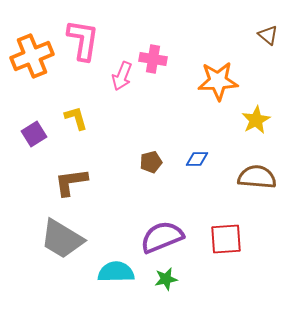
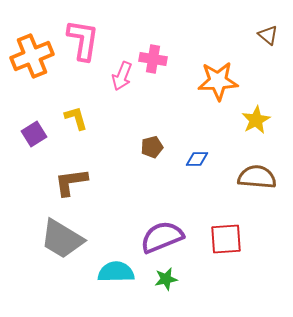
brown pentagon: moved 1 px right, 15 px up
